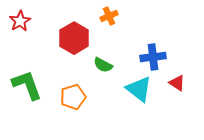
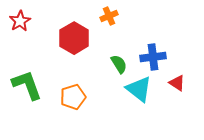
green semicircle: moved 16 px right, 1 px up; rotated 150 degrees counterclockwise
